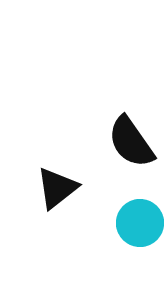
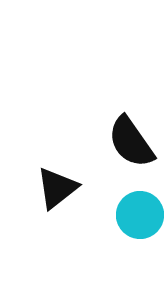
cyan circle: moved 8 px up
